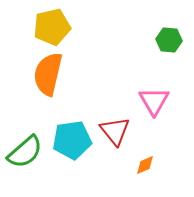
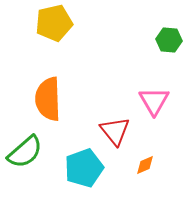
yellow pentagon: moved 2 px right, 4 px up
orange semicircle: moved 25 px down; rotated 15 degrees counterclockwise
cyan pentagon: moved 12 px right, 28 px down; rotated 12 degrees counterclockwise
